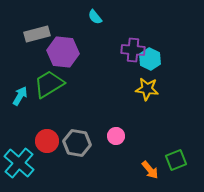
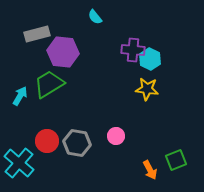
orange arrow: rotated 12 degrees clockwise
